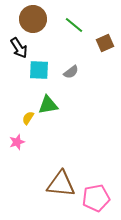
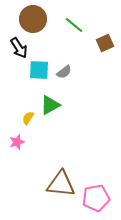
gray semicircle: moved 7 px left
green triangle: moved 2 px right; rotated 20 degrees counterclockwise
